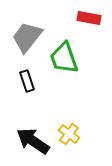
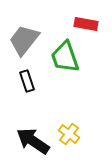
red rectangle: moved 3 px left, 6 px down
gray trapezoid: moved 3 px left, 3 px down
green trapezoid: moved 1 px right, 1 px up
